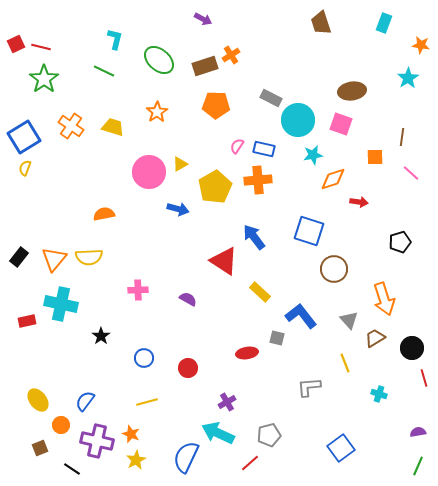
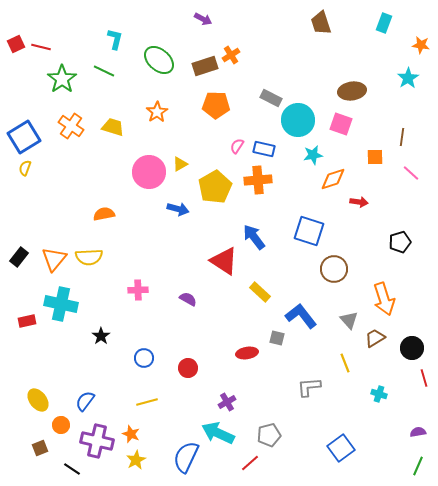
green star at (44, 79): moved 18 px right
